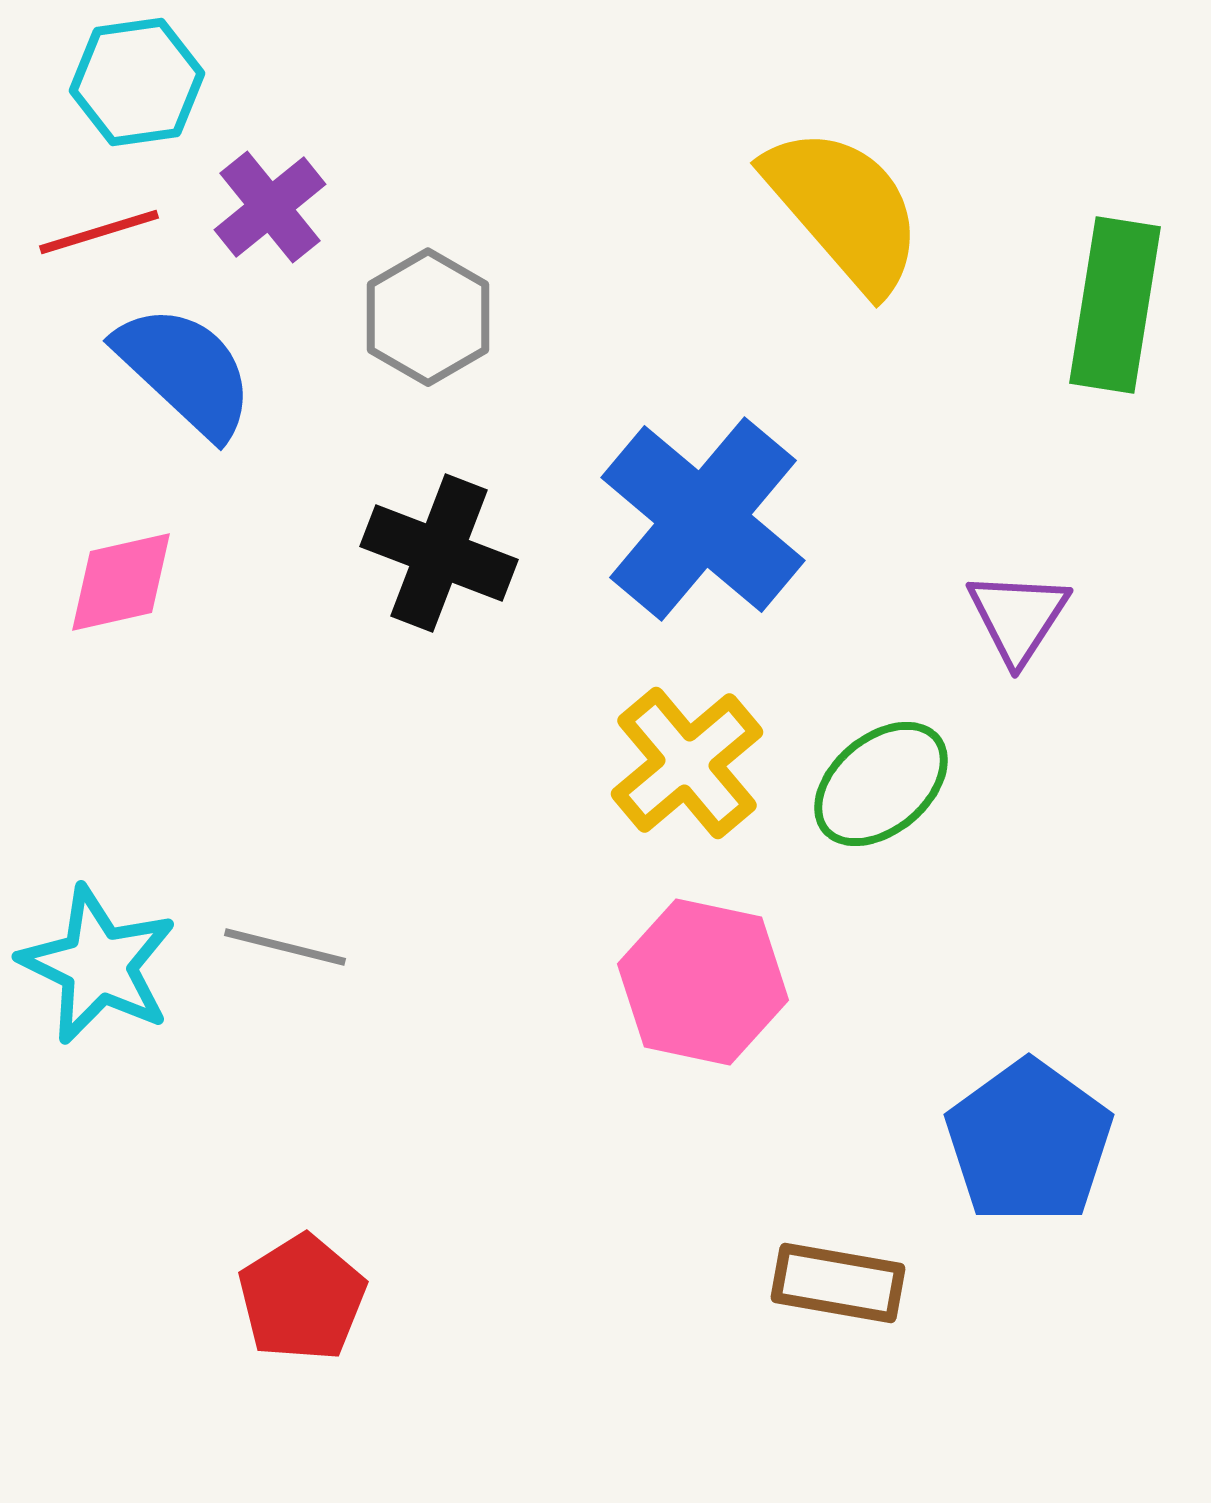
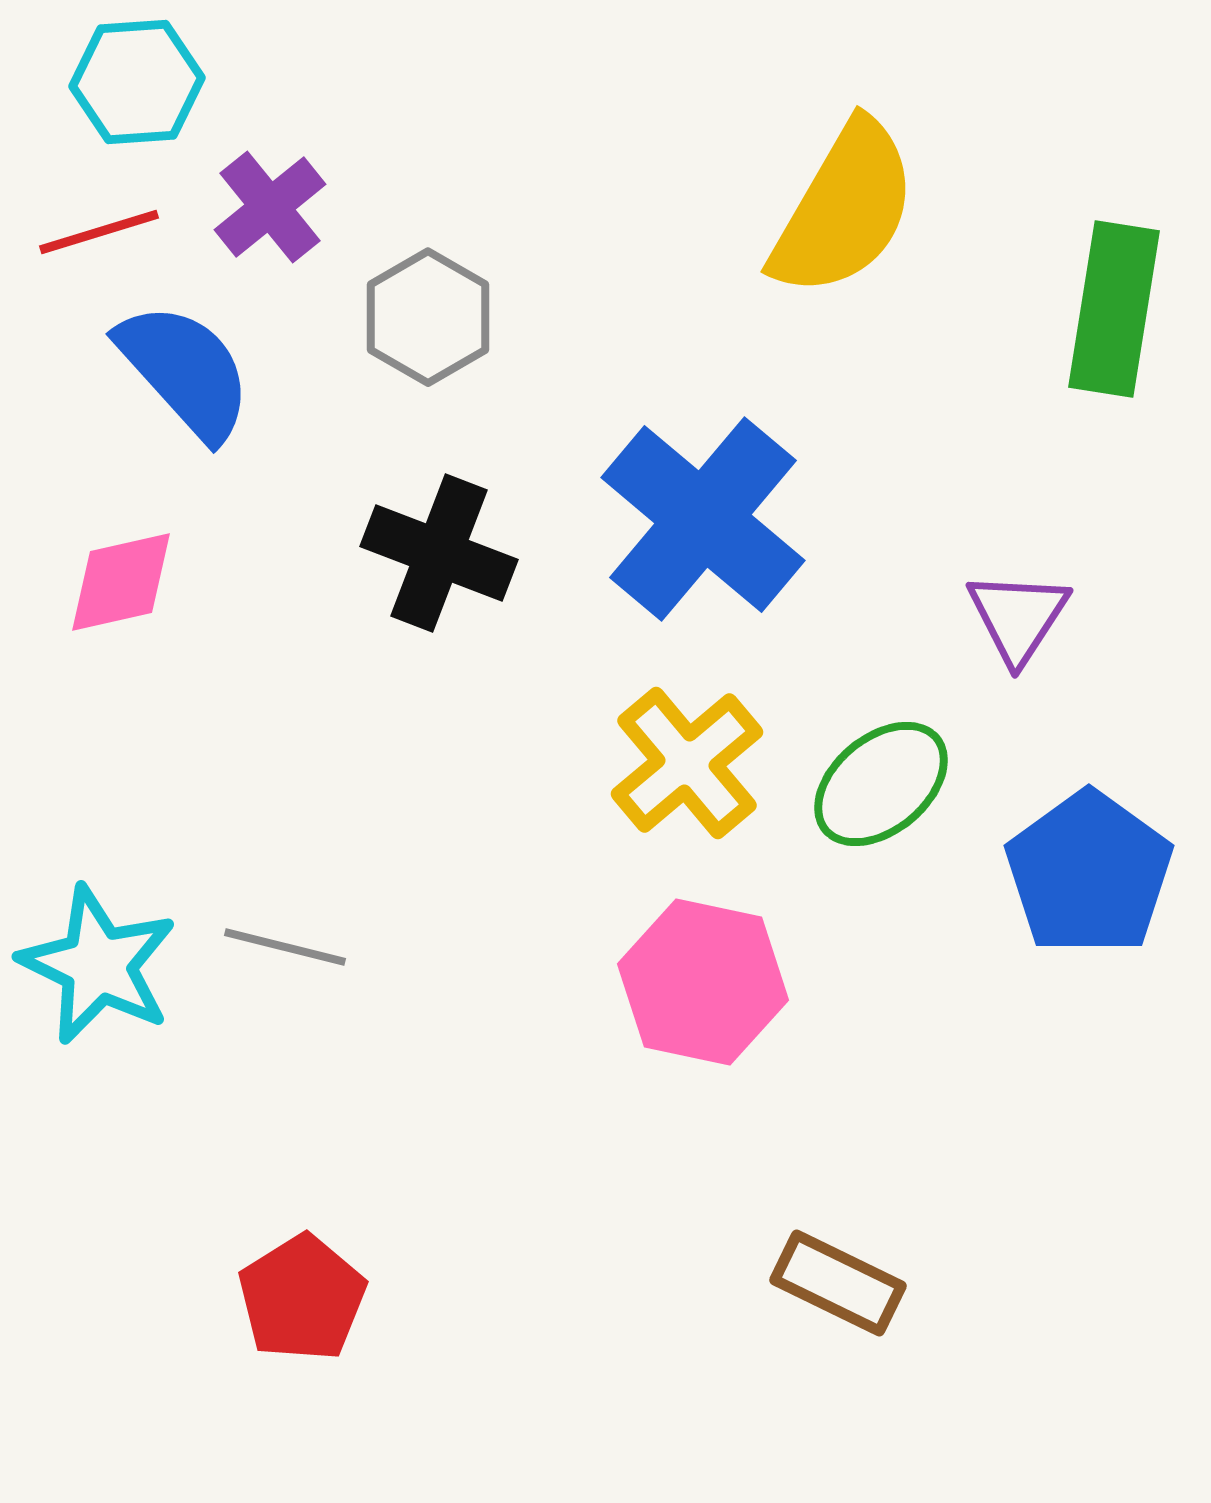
cyan hexagon: rotated 4 degrees clockwise
yellow semicircle: rotated 71 degrees clockwise
green rectangle: moved 1 px left, 4 px down
blue semicircle: rotated 5 degrees clockwise
blue pentagon: moved 60 px right, 269 px up
brown rectangle: rotated 16 degrees clockwise
